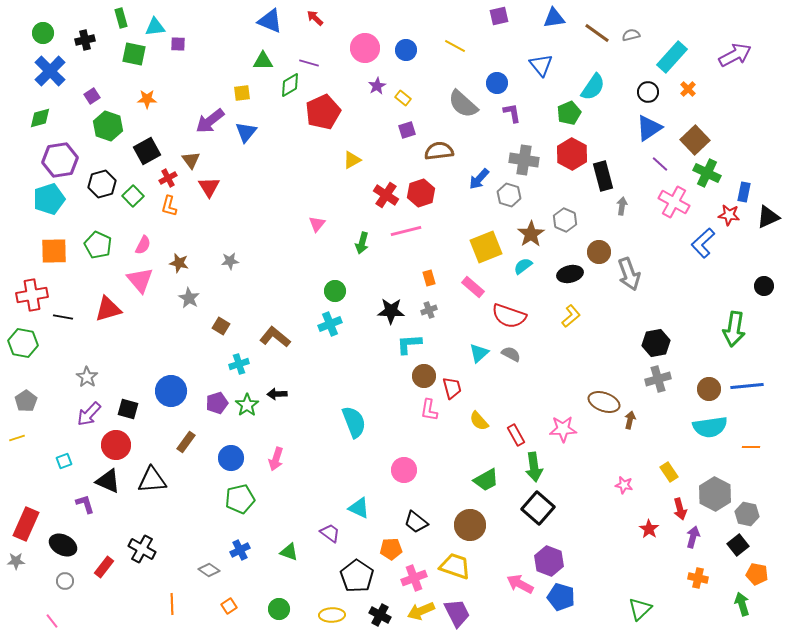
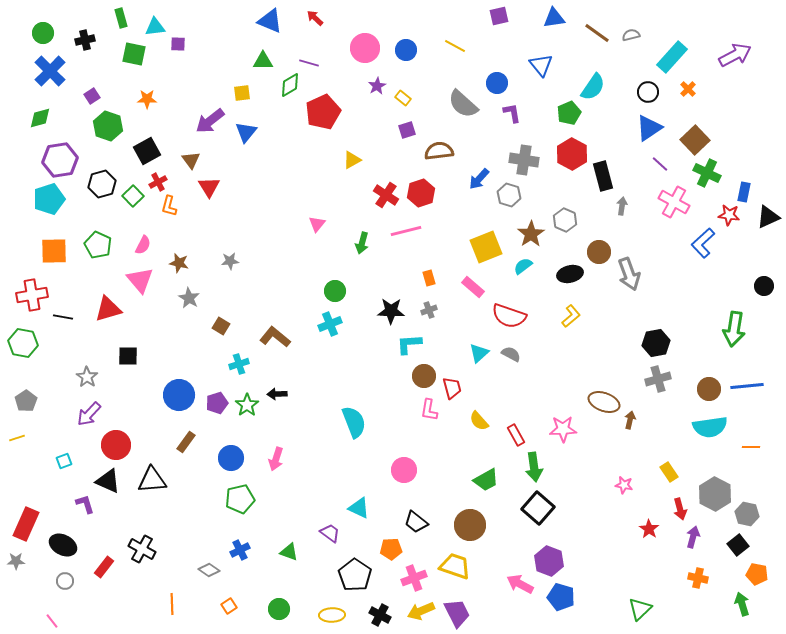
red cross at (168, 178): moved 10 px left, 4 px down
blue circle at (171, 391): moved 8 px right, 4 px down
black square at (128, 409): moved 53 px up; rotated 15 degrees counterclockwise
black pentagon at (357, 576): moved 2 px left, 1 px up
